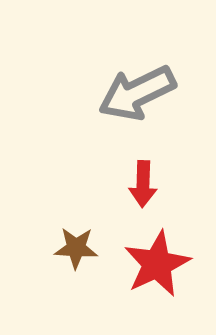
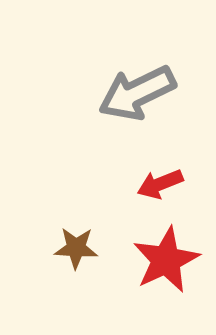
red arrow: moved 17 px right; rotated 66 degrees clockwise
red star: moved 9 px right, 4 px up
